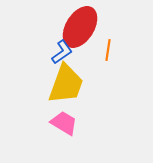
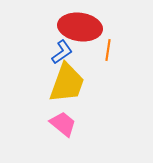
red ellipse: rotated 66 degrees clockwise
yellow trapezoid: moved 1 px right, 1 px up
pink trapezoid: moved 1 px left, 1 px down; rotated 8 degrees clockwise
